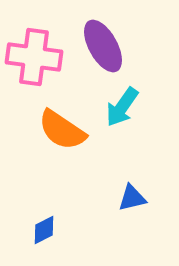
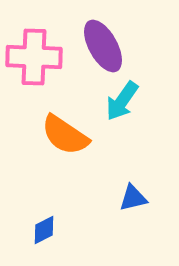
pink cross: rotated 6 degrees counterclockwise
cyan arrow: moved 6 px up
orange semicircle: moved 3 px right, 5 px down
blue triangle: moved 1 px right
